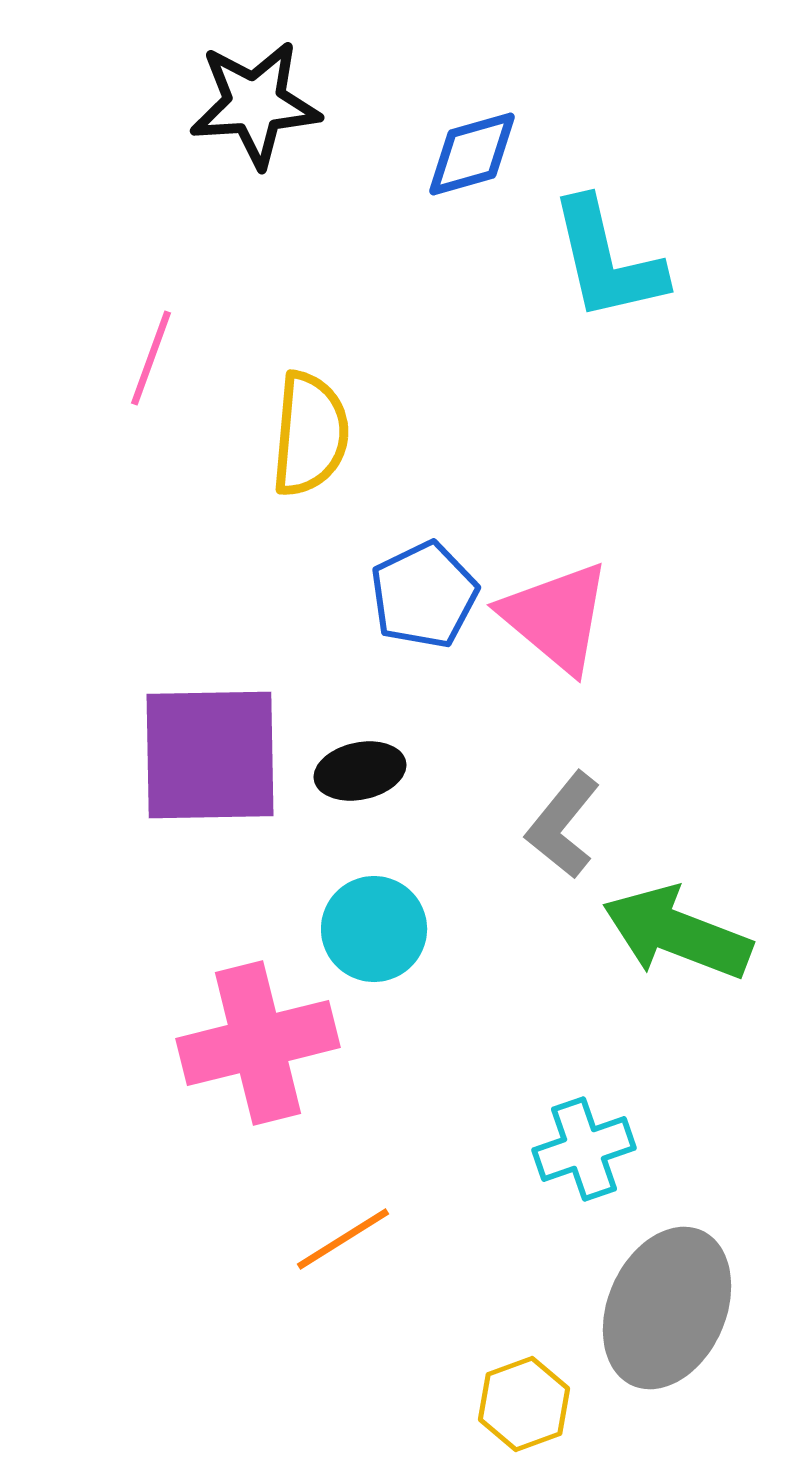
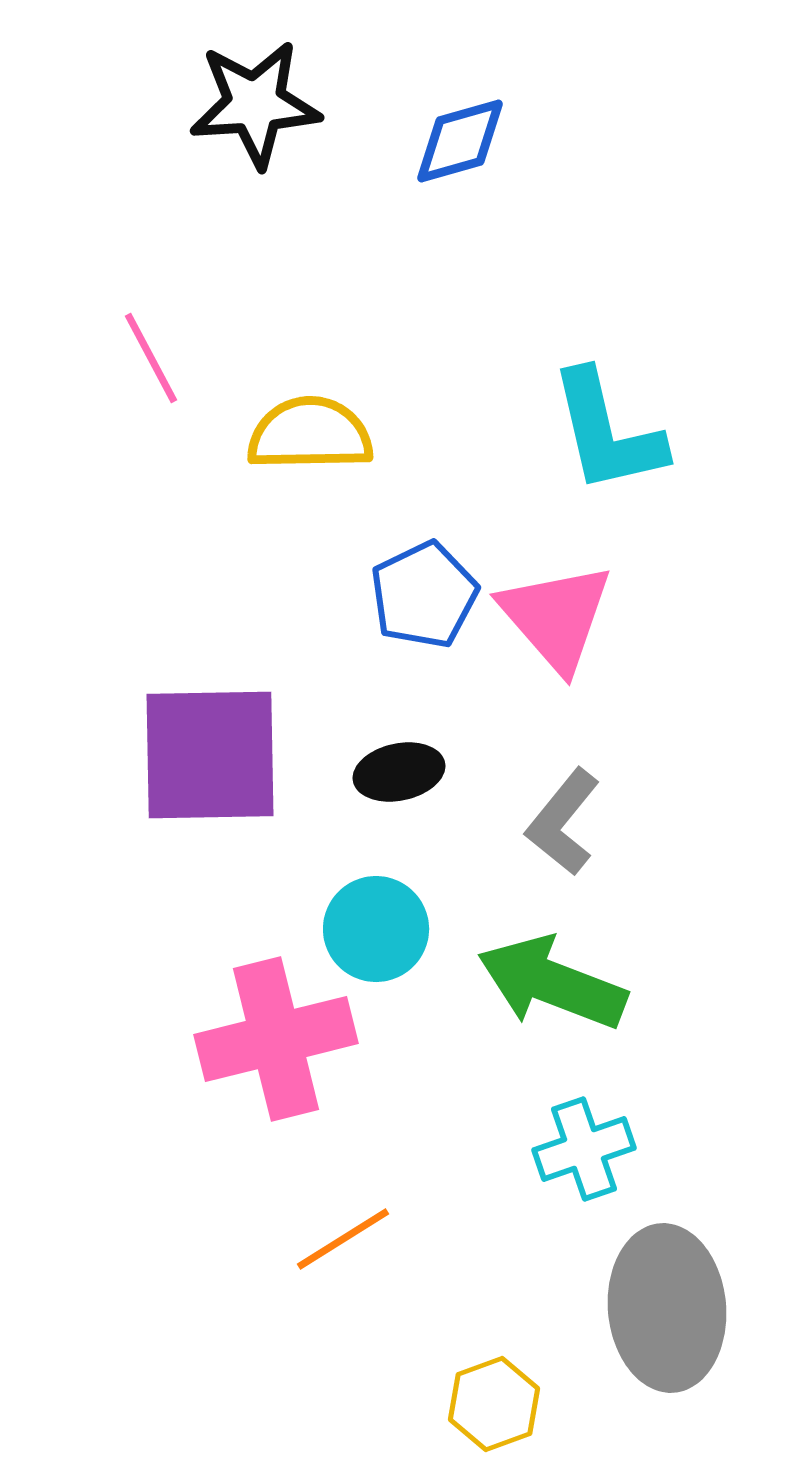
blue diamond: moved 12 px left, 13 px up
cyan L-shape: moved 172 px down
pink line: rotated 48 degrees counterclockwise
yellow semicircle: rotated 96 degrees counterclockwise
pink triangle: rotated 9 degrees clockwise
black ellipse: moved 39 px right, 1 px down
gray L-shape: moved 3 px up
cyan circle: moved 2 px right
green arrow: moved 125 px left, 50 px down
pink cross: moved 18 px right, 4 px up
gray ellipse: rotated 29 degrees counterclockwise
yellow hexagon: moved 30 px left
